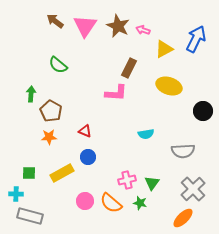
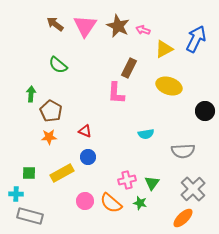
brown arrow: moved 3 px down
pink L-shape: rotated 90 degrees clockwise
black circle: moved 2 px right
